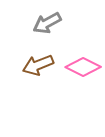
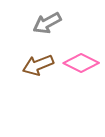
pink diamond: moved 2 px left, 4 px up
